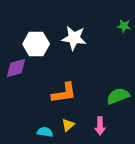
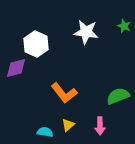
green star: rotated 16 degrees clockwise
white star: moved 12 px right, 6 px up
white hexagon: rotated 25 degrees clockwise
orange L-shape: rotated 60 degrees clockwise
